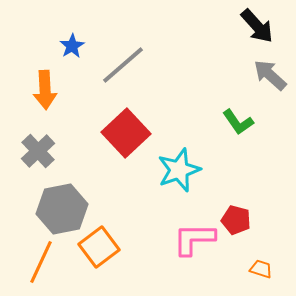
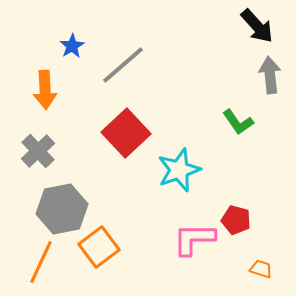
gray arrow: rotated 42 degrees clockwise
